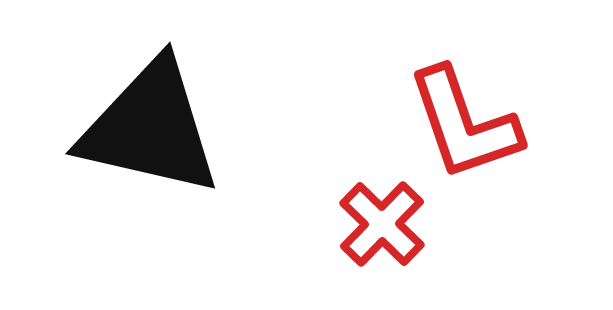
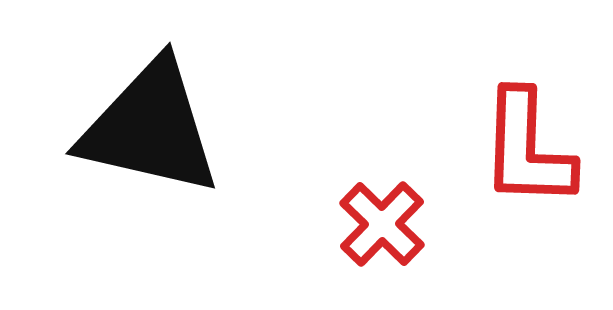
red L-shape: moved 63 px right, 25 px down; rotated 21 degrees clockwise
